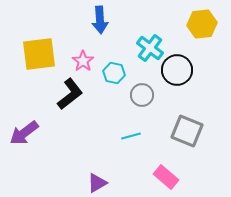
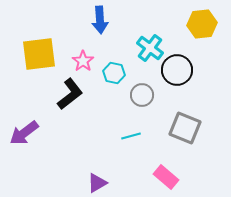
gray square: moved 2 px left, 3 px up
